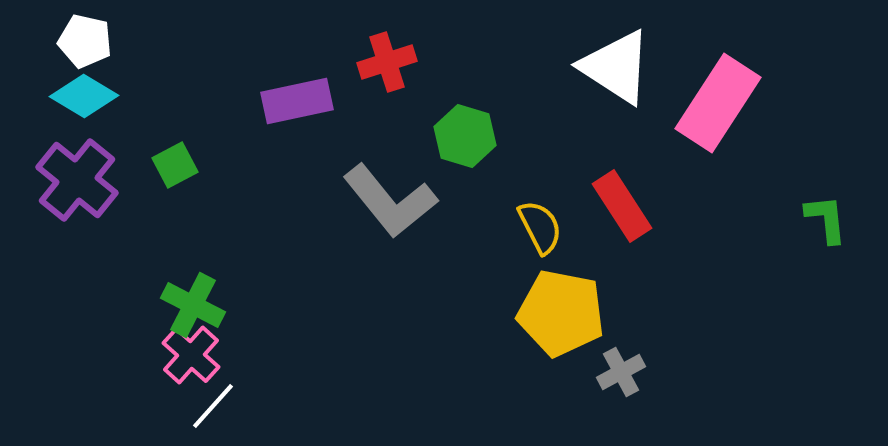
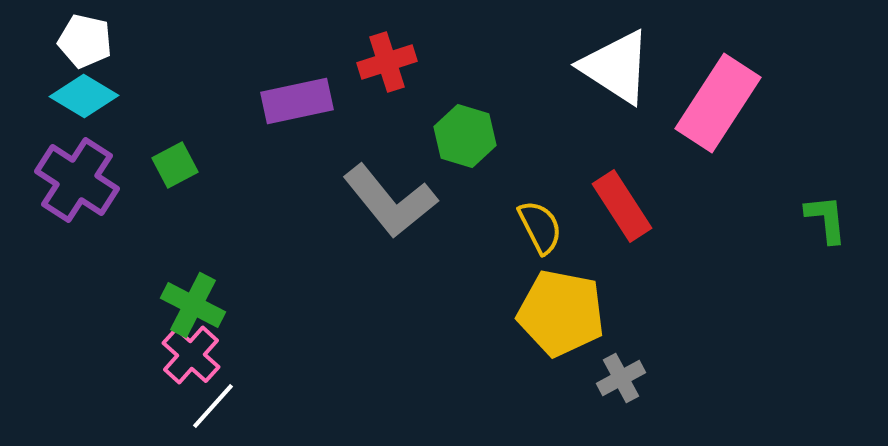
purple cross: rotated 6 degrees counterclockwise
gray cross: moved 6 px down
